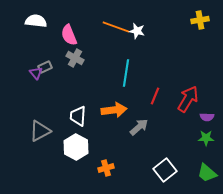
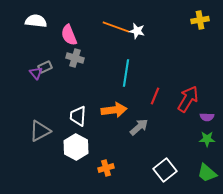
gray cross: rotated 12 degrees counterclockwise
green star: moved 1 px right, 1 px down
